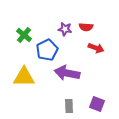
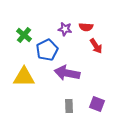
red arrow: moved 2 px up; rotated 35 degrees clockwise
